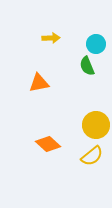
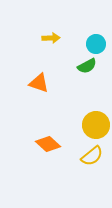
green semicircle: rotated 96 degrees counterclockwise
orange triangle: rotated 30 degrees clockwise
